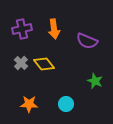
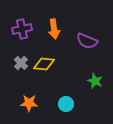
yellow diamond: rotated 45 degrees counterclockwise
orange star: moved 1 px up
